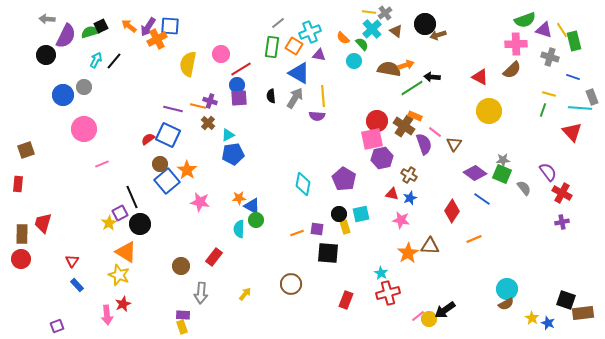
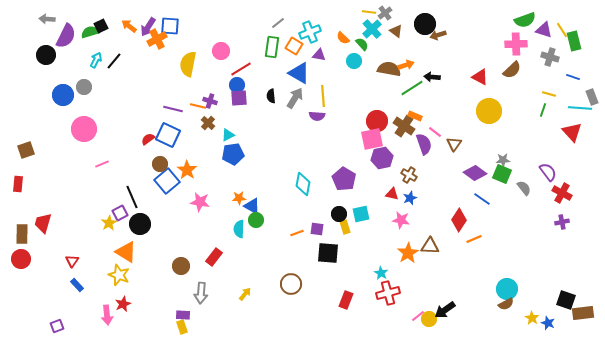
pink circle at (221, 54): moved 3 px up
red diamond at (452, 211): moved 7 px right, 9 px down
